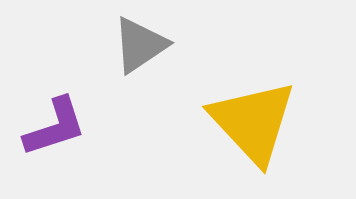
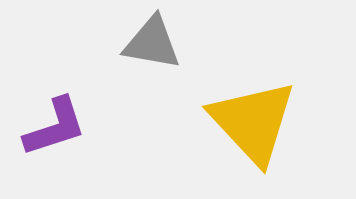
gray triangle: moved 12 px right, 2 px up; rotated 44 degrees clockwise
